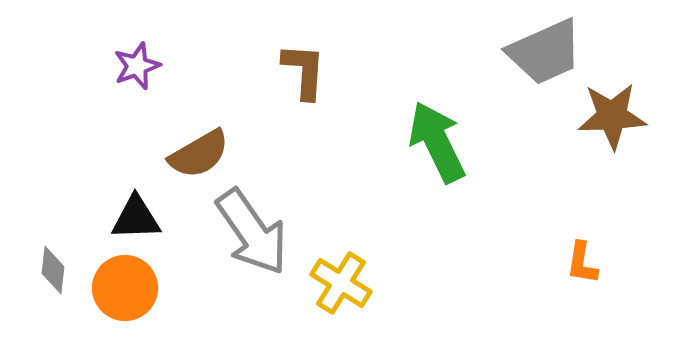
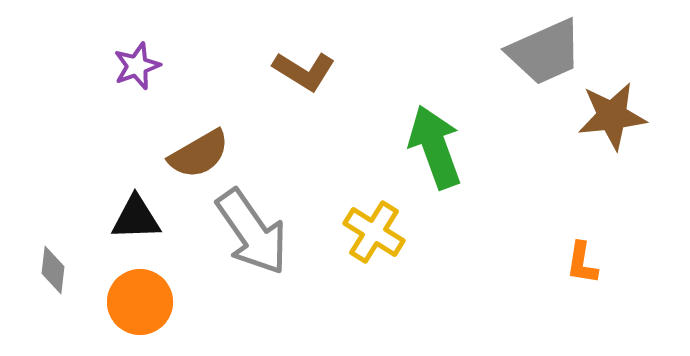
brown L-shape: rotated 118 degrees clockwise
brown star: rotated 4 degrees counterclockwise
green arrow: moved 2 px left, 5 px down; rotated 6 degrees clockwise
yellow cross: moved 33 px right, 51 px up
orange circle: moved 15 px right, 14 px down
